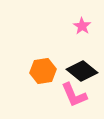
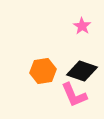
black diamond: rotated 20 degrees counterclockwise
